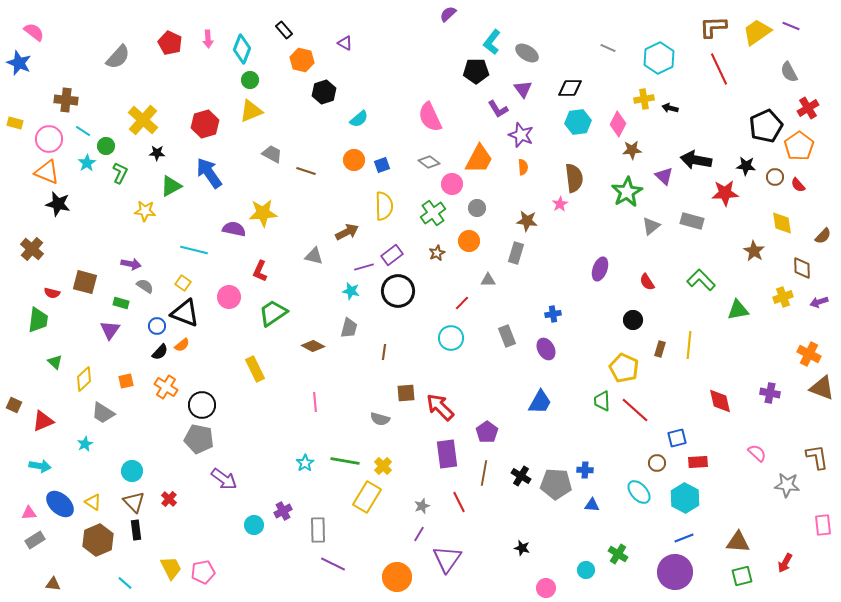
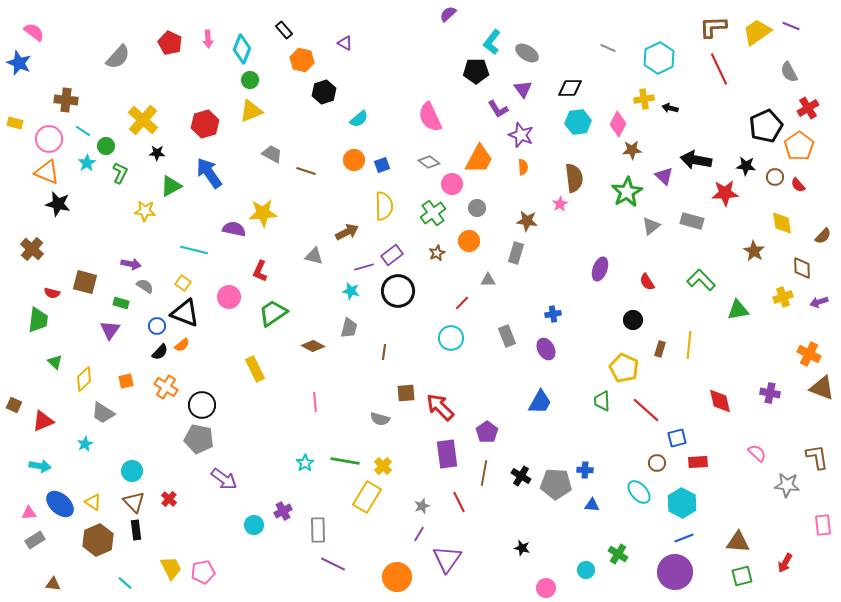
red line at (635, 410): moved 11 px right
cyan hexagon at (685, 498): moved 3 px left, 5 px down
